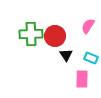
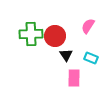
pink rectangle: moved 8 px left, 1 px up
